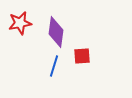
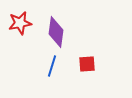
red square: moved 5 px right, 8 px down
blue line: moved 2 px left
